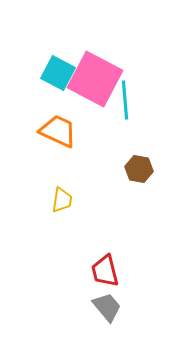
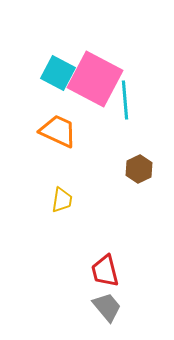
brown hexagon: rotated 24 degrees clockwise
